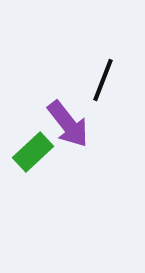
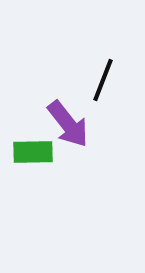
green rectangle: rotated 42 degrees clockwise
